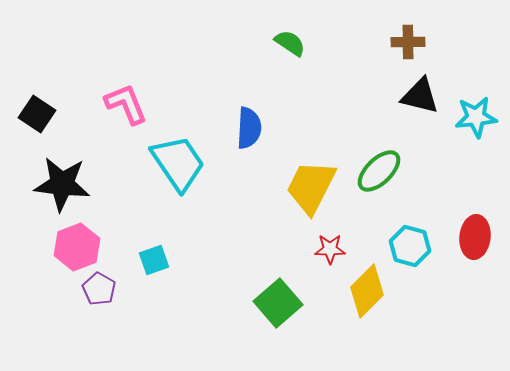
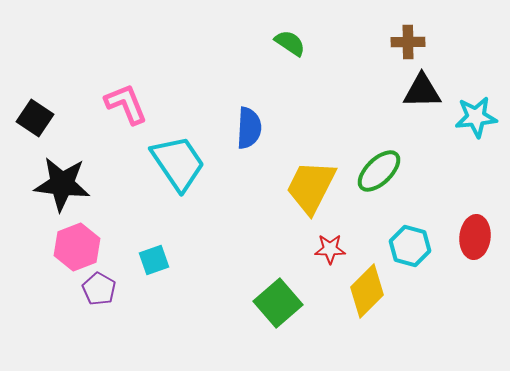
black triangle: moved 2 px right, 5 px up; rotated 15 degrees counterclockwise
black square: moved 2 px left, 4 px down
